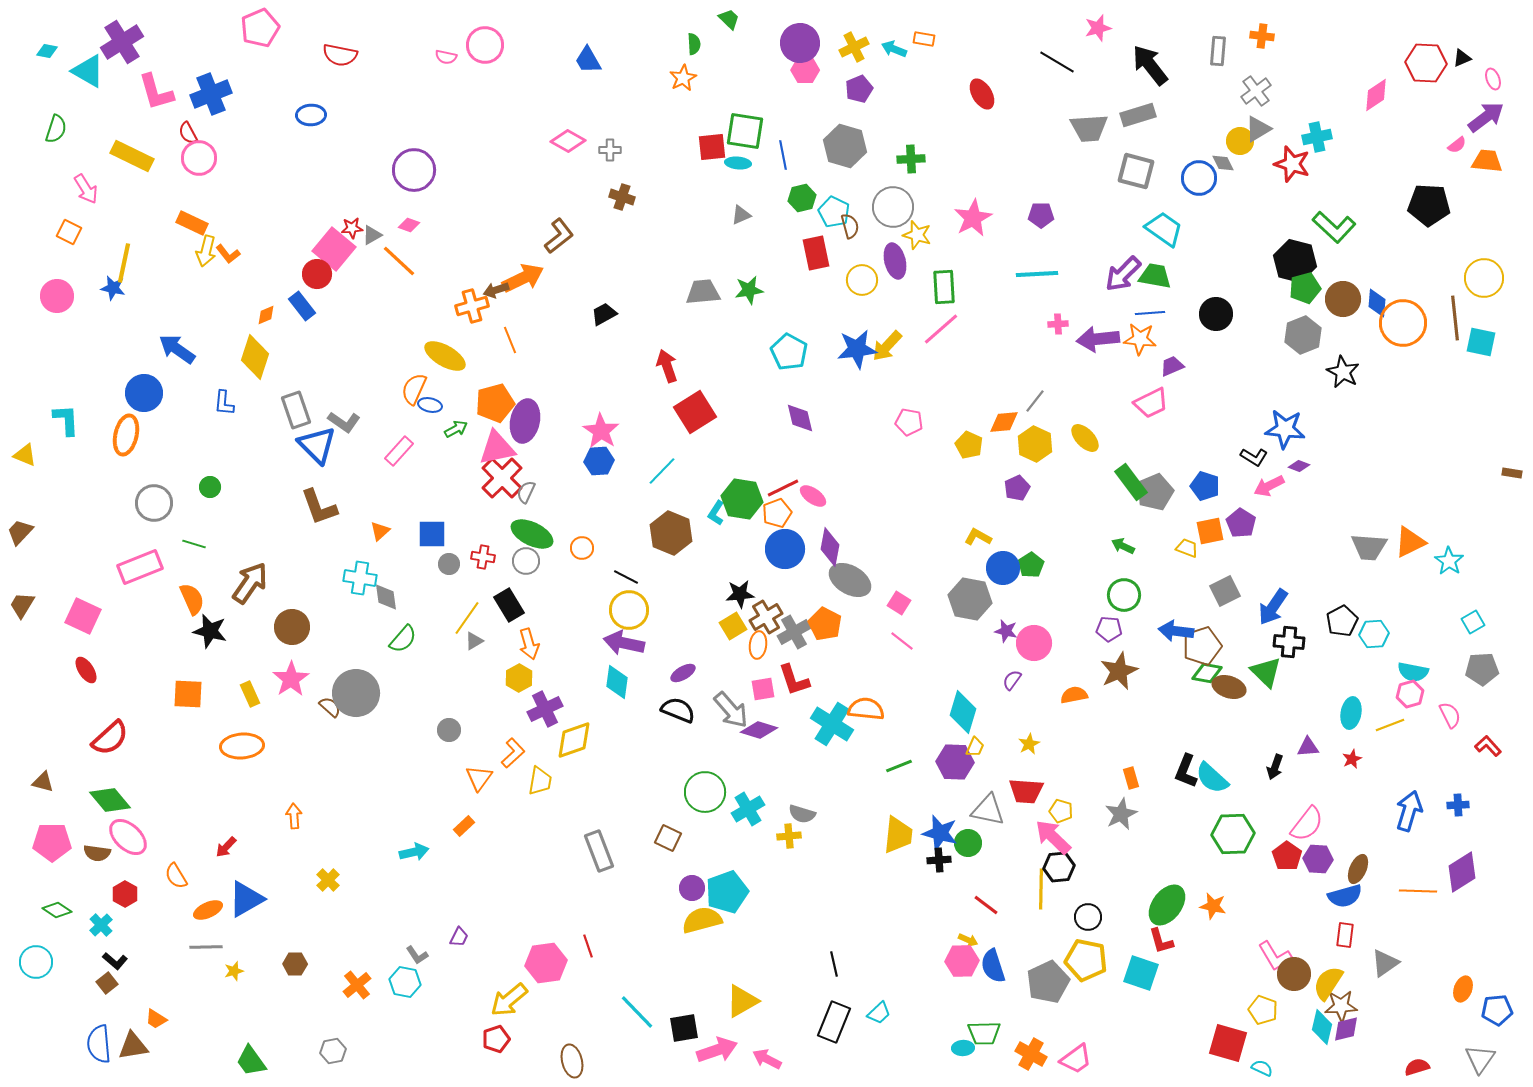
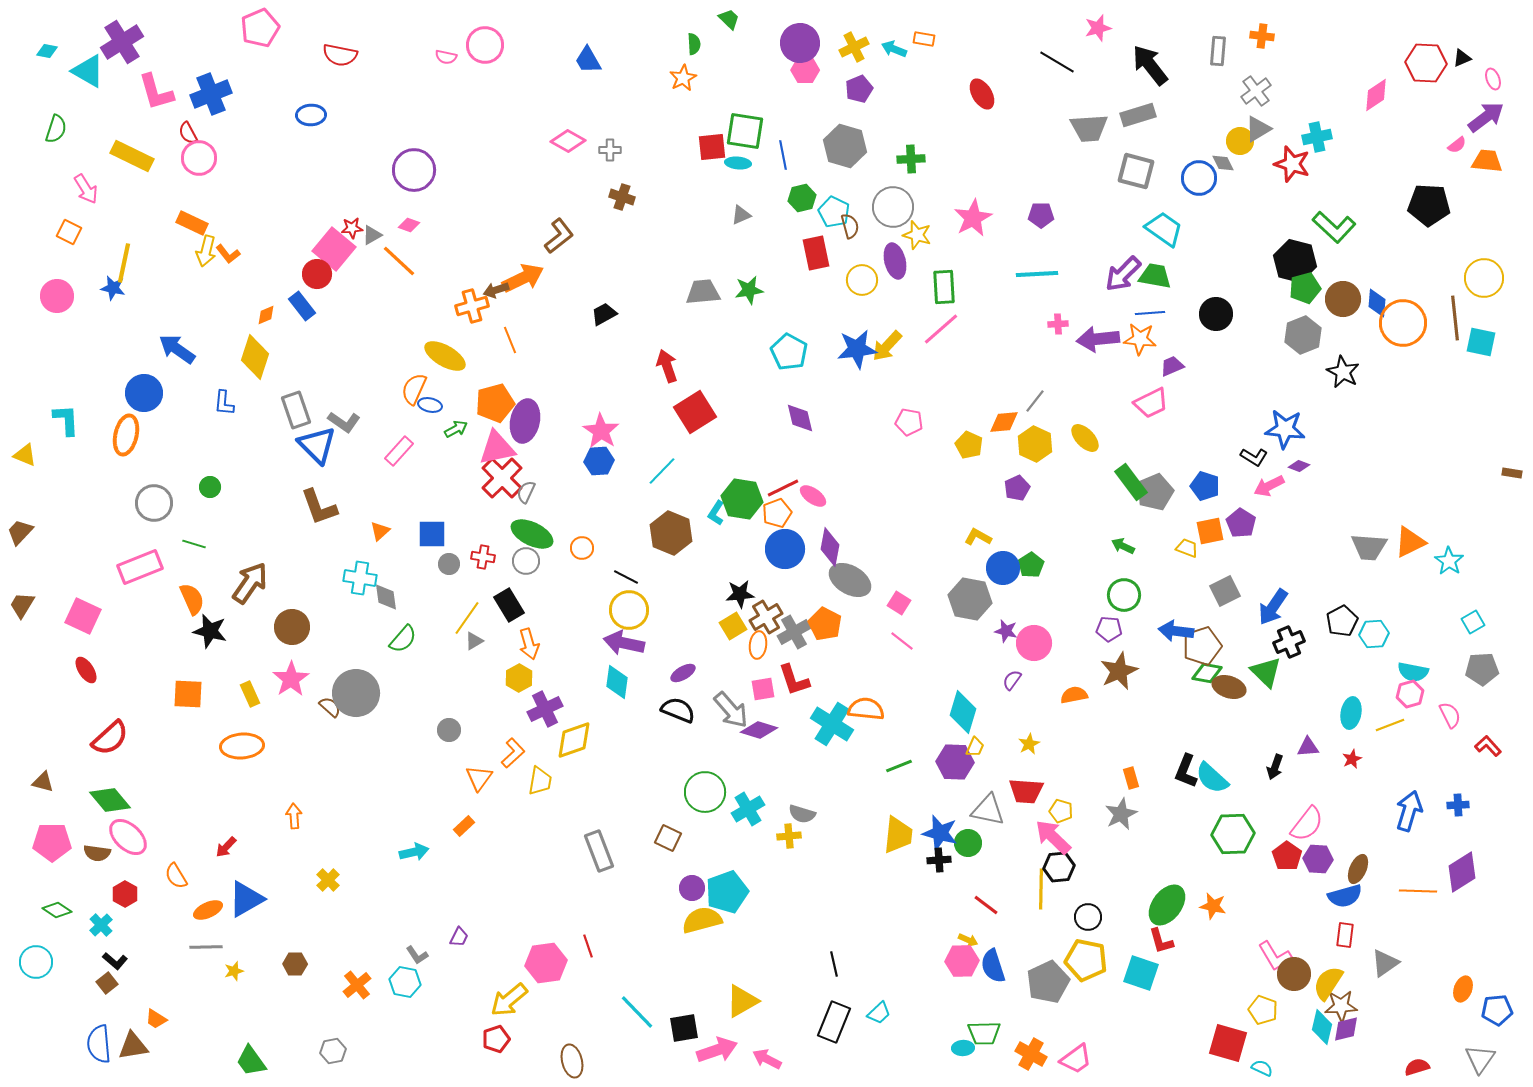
black cross at (1289, 642): rotated 28 degrees counterclockwise
